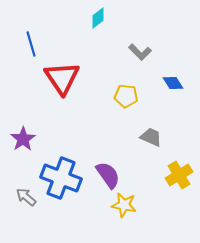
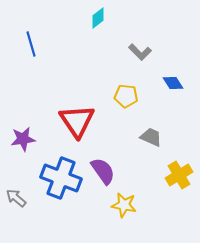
red triangle: moved 15 px right, 43 px down
purple star: rotated 25 degrees clockwise
purple semicircle: moved 5 px left, 4 px up
gray arrow: moved 10 px left, 1 px down
